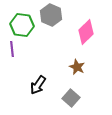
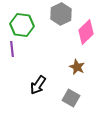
gray hexagon: moved 10 px right, 1 px up; rotated 10 degrees clockwise
gray square: rotated 12 degrees counterclockwise
